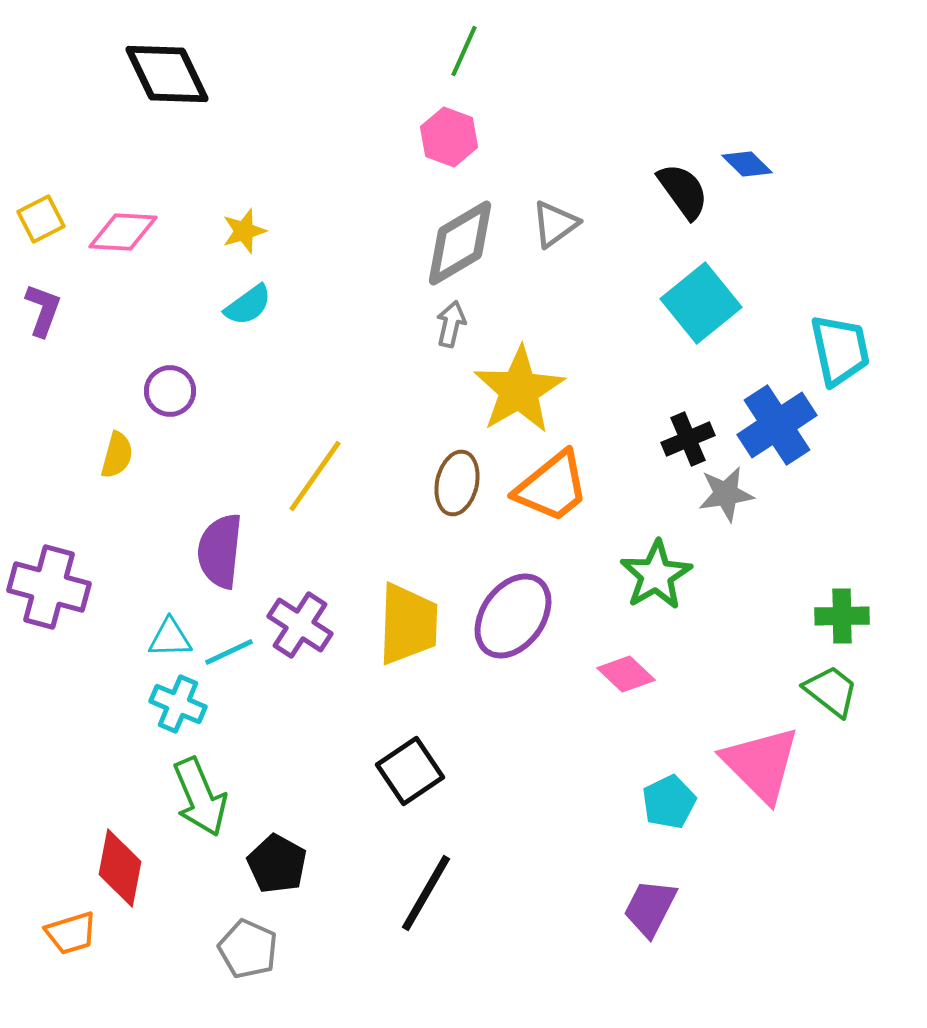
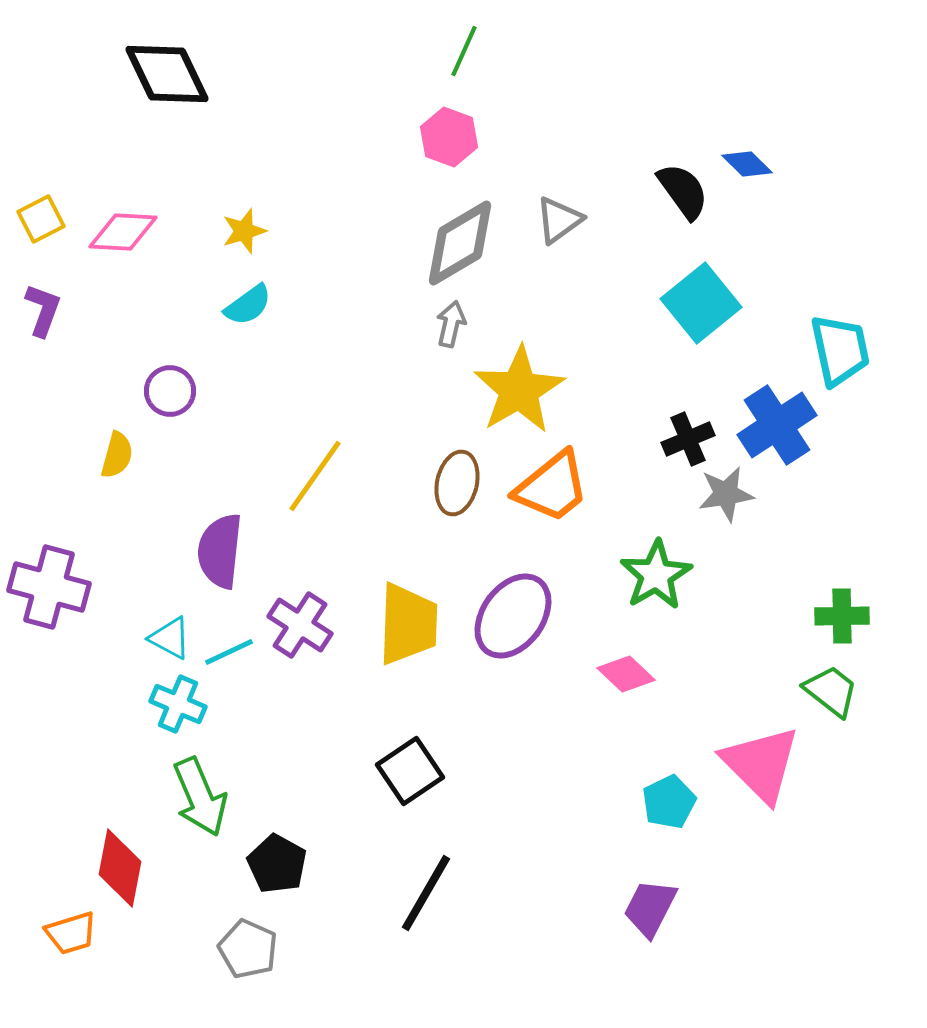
gray triangle at (555, 224): moved 4 px right, 4 px up
cyan triangle at (170, 638): rotated 30 degrees clockwise
